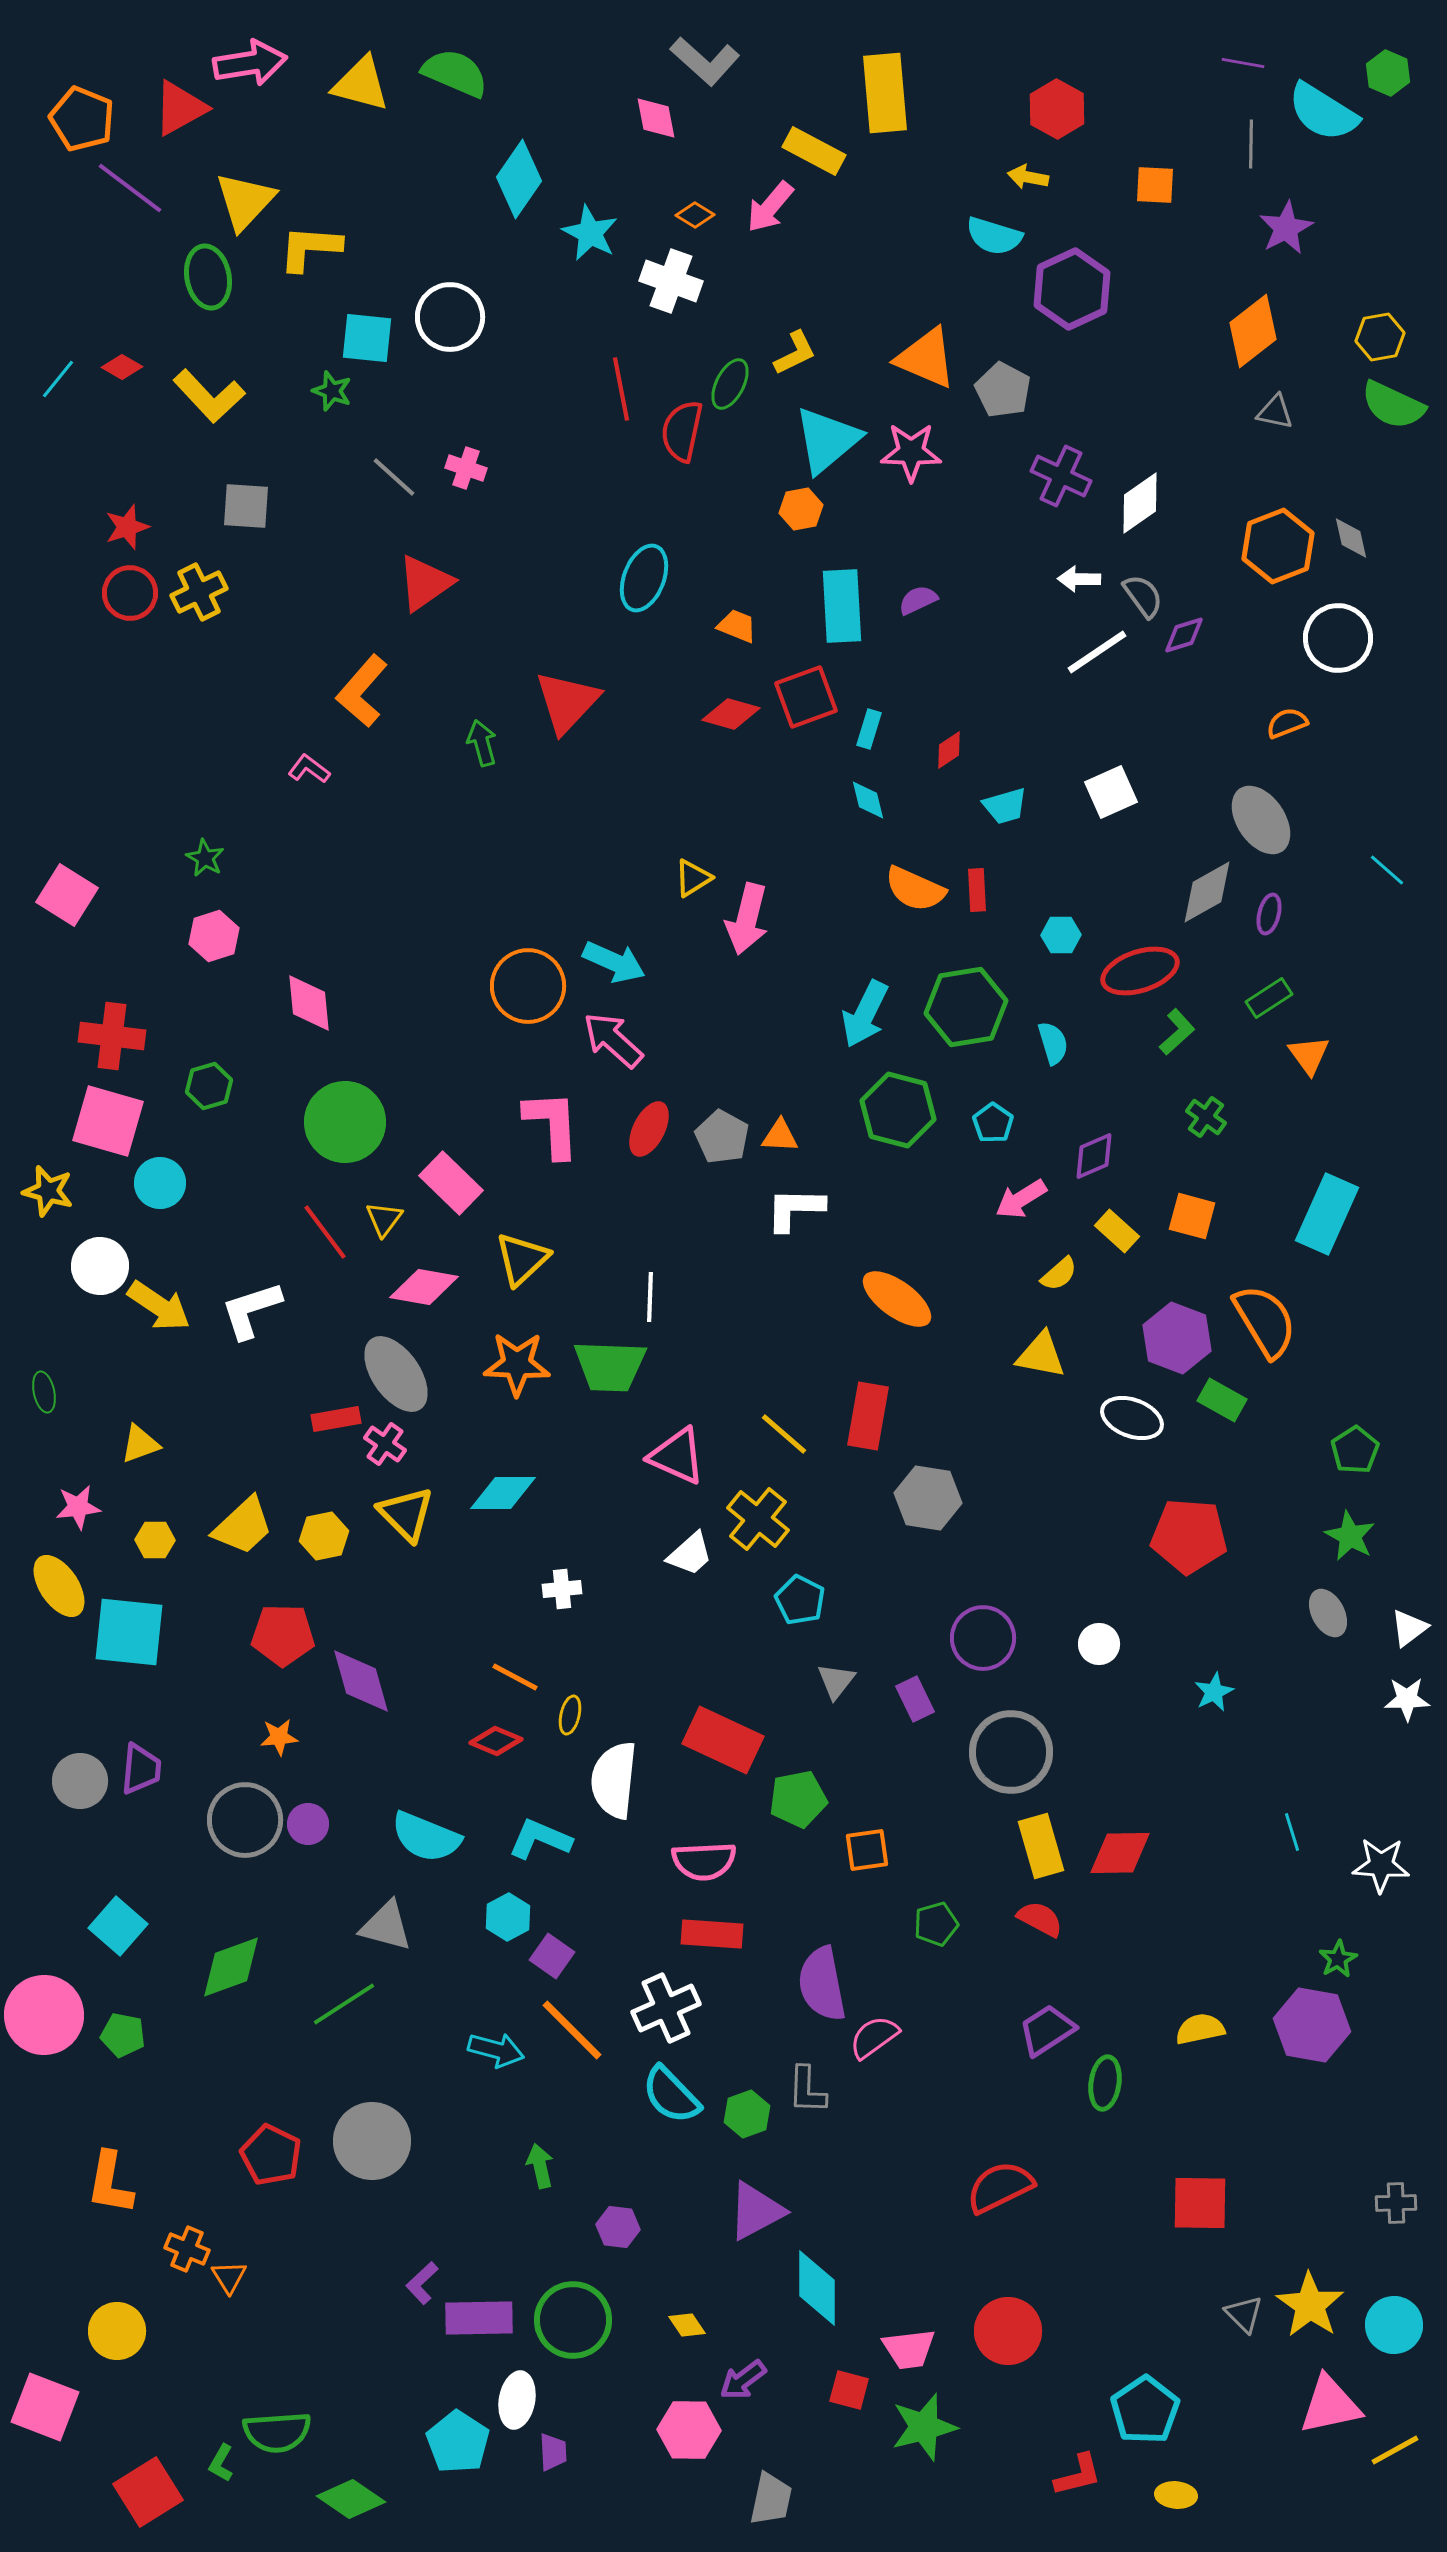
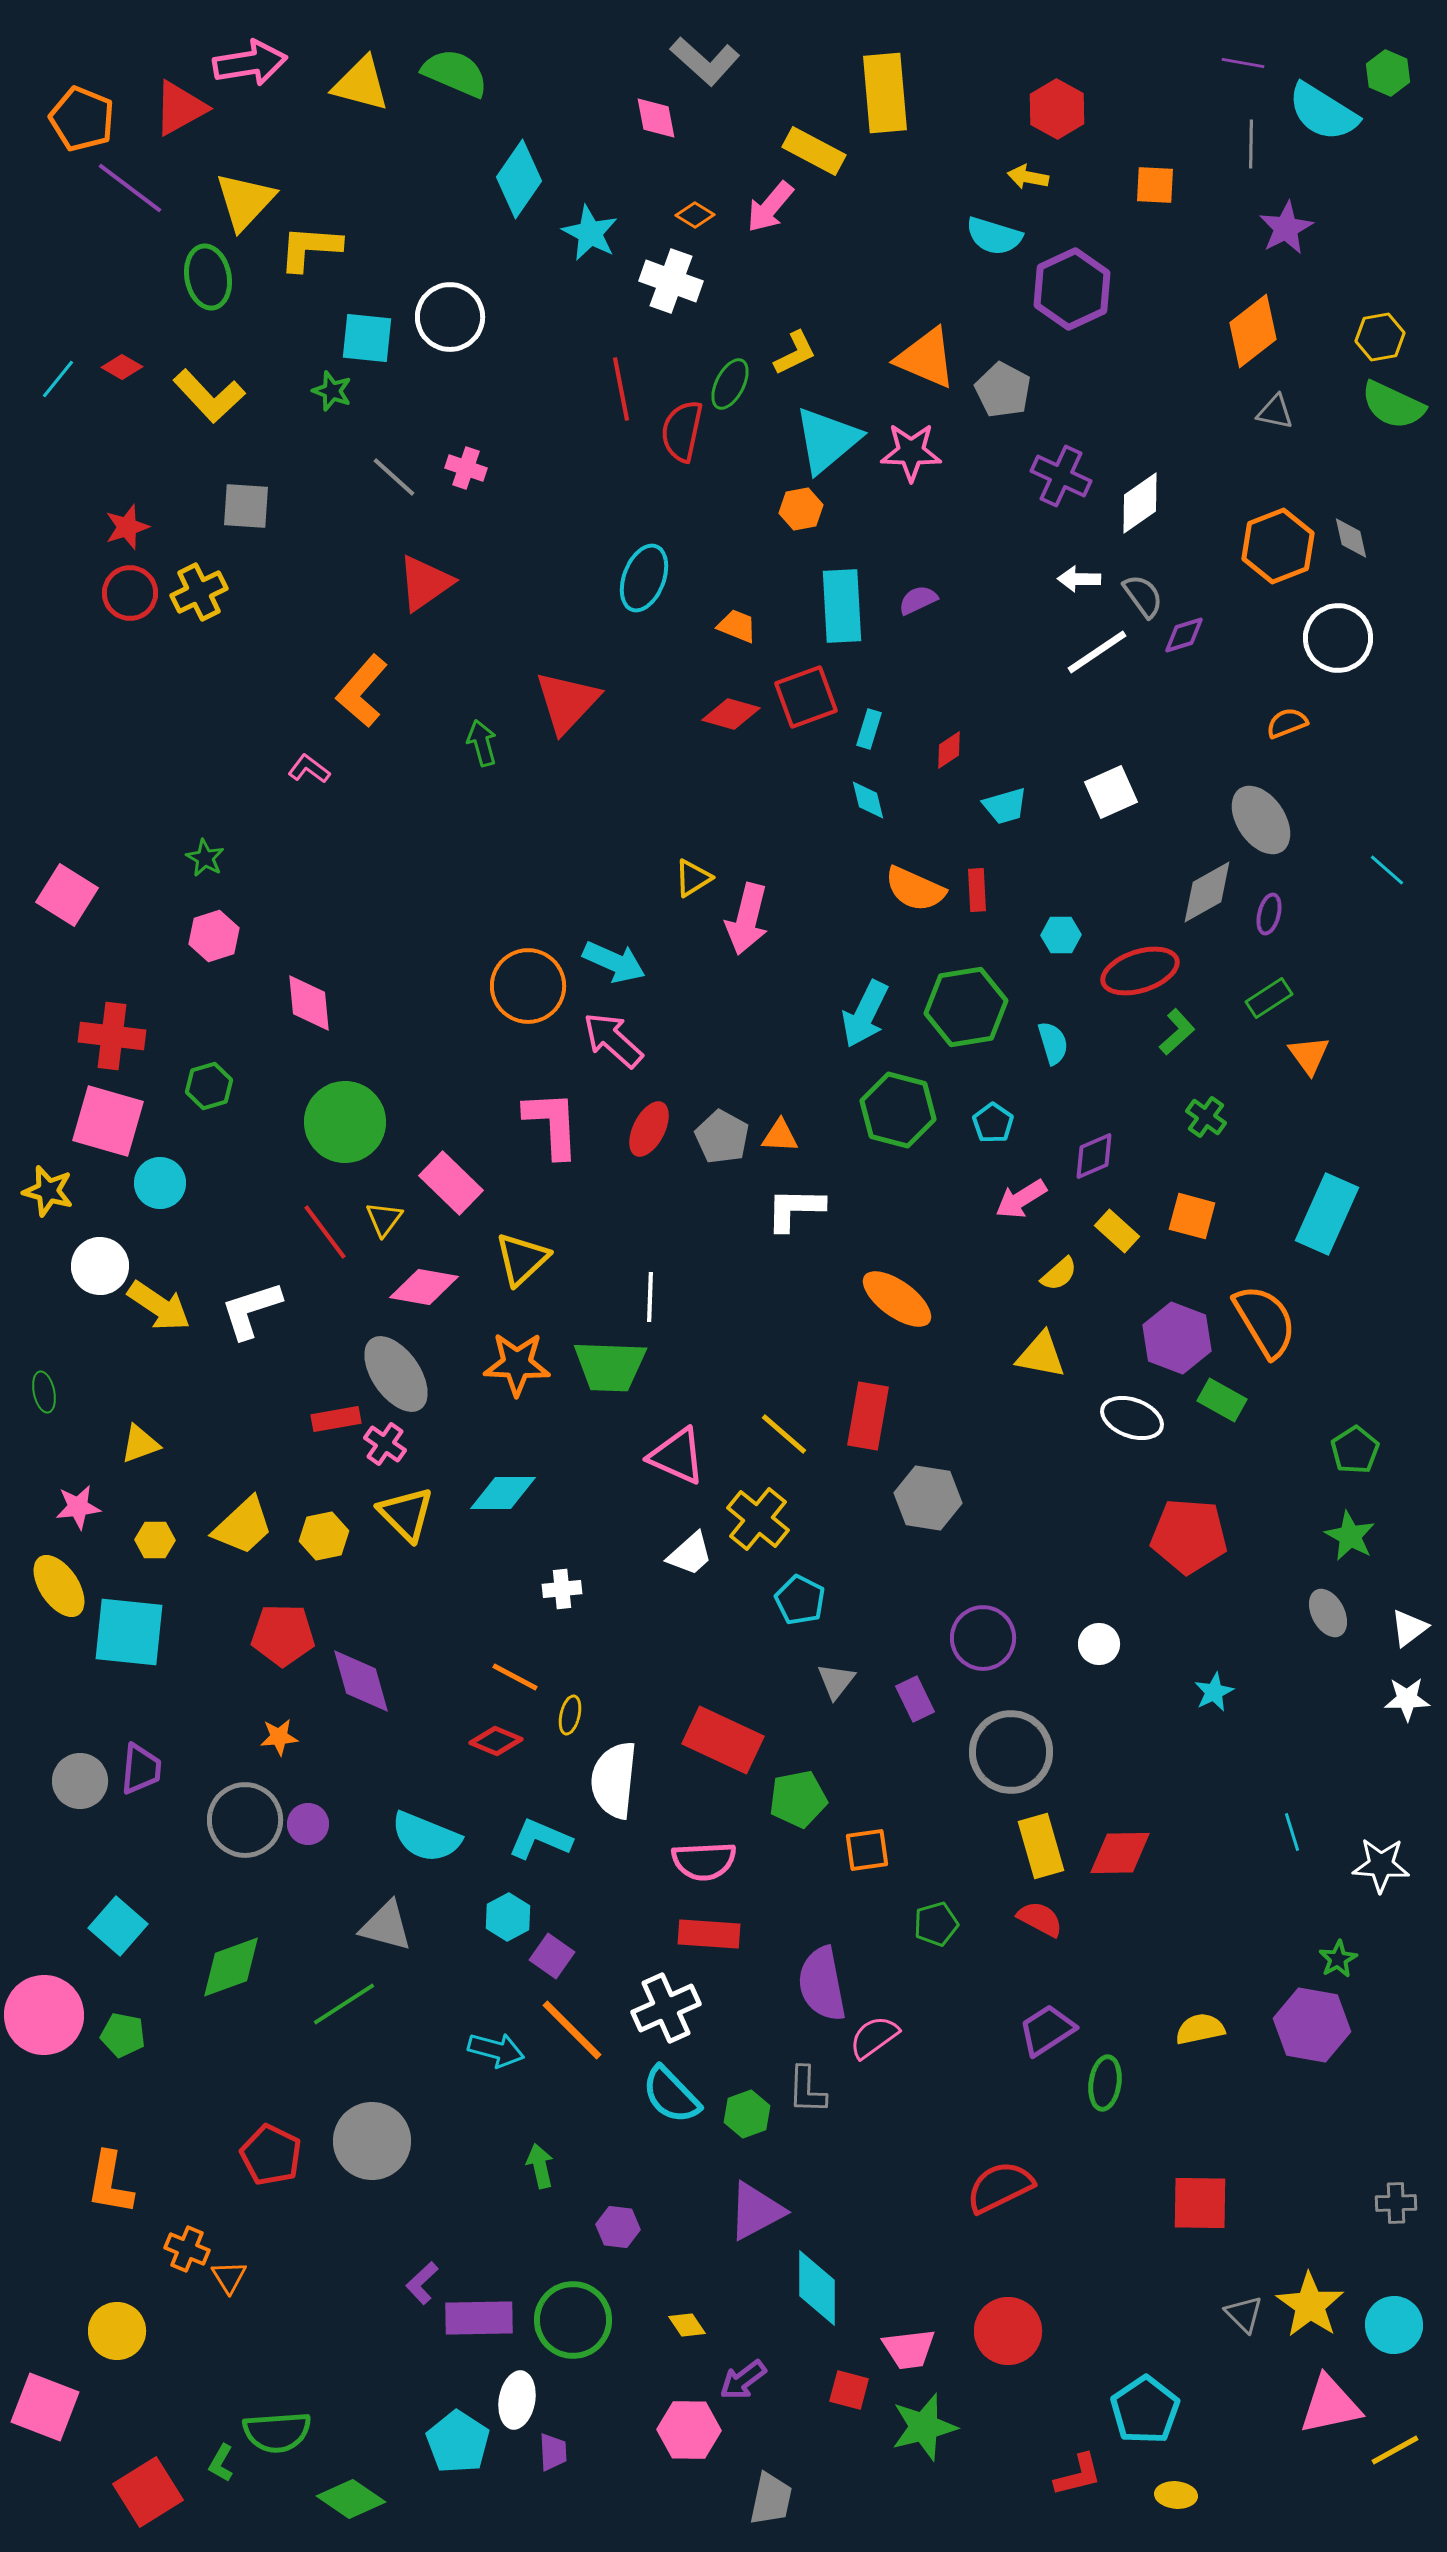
red rectangle at (712, 1934): moved 3 px left
